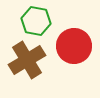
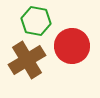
red circle: moved 2 px left
